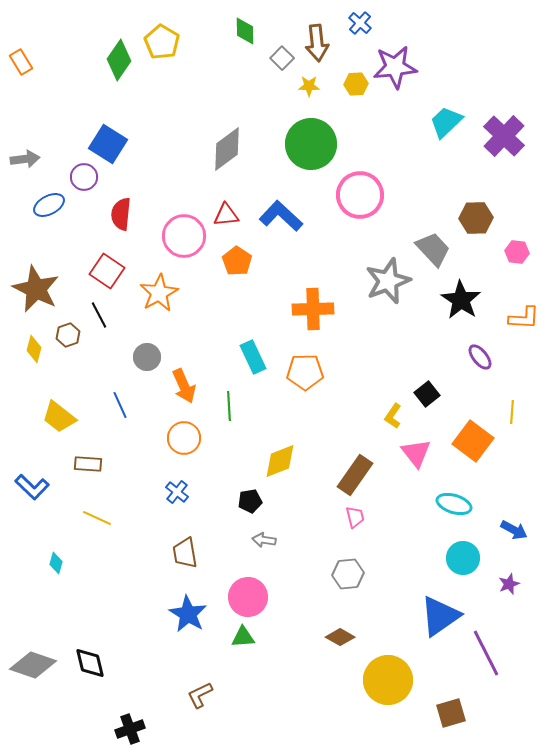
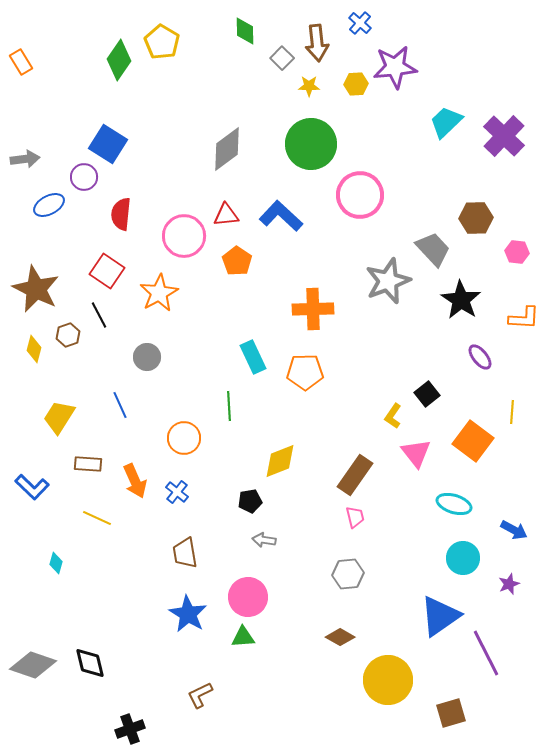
orange arrow at (184, 386): moved 49 px left, 95 px down
yellow trapezoid at (59, 417): rotated 84 degrees clockwise
